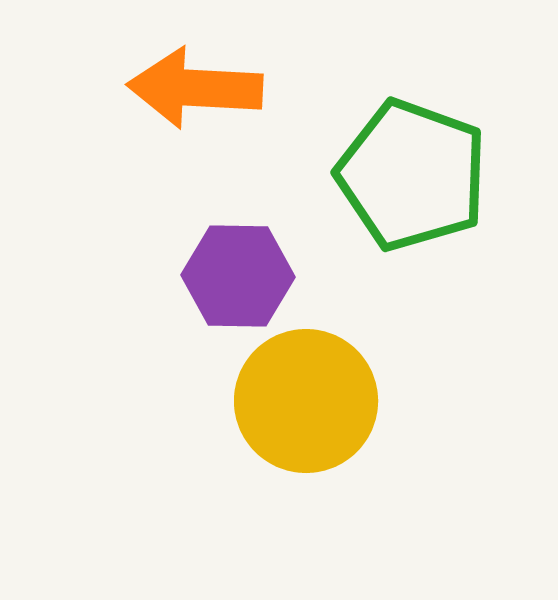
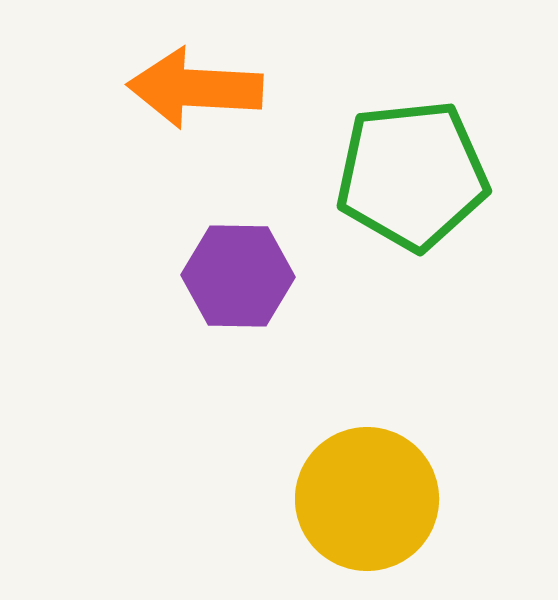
green pentagon: rotated 26 degrees counterclockwise
yellow circle: moved 61 px right, 98 px down
